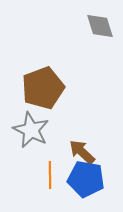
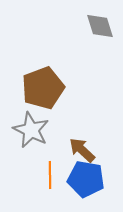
brown arrow: moved 2 px up
